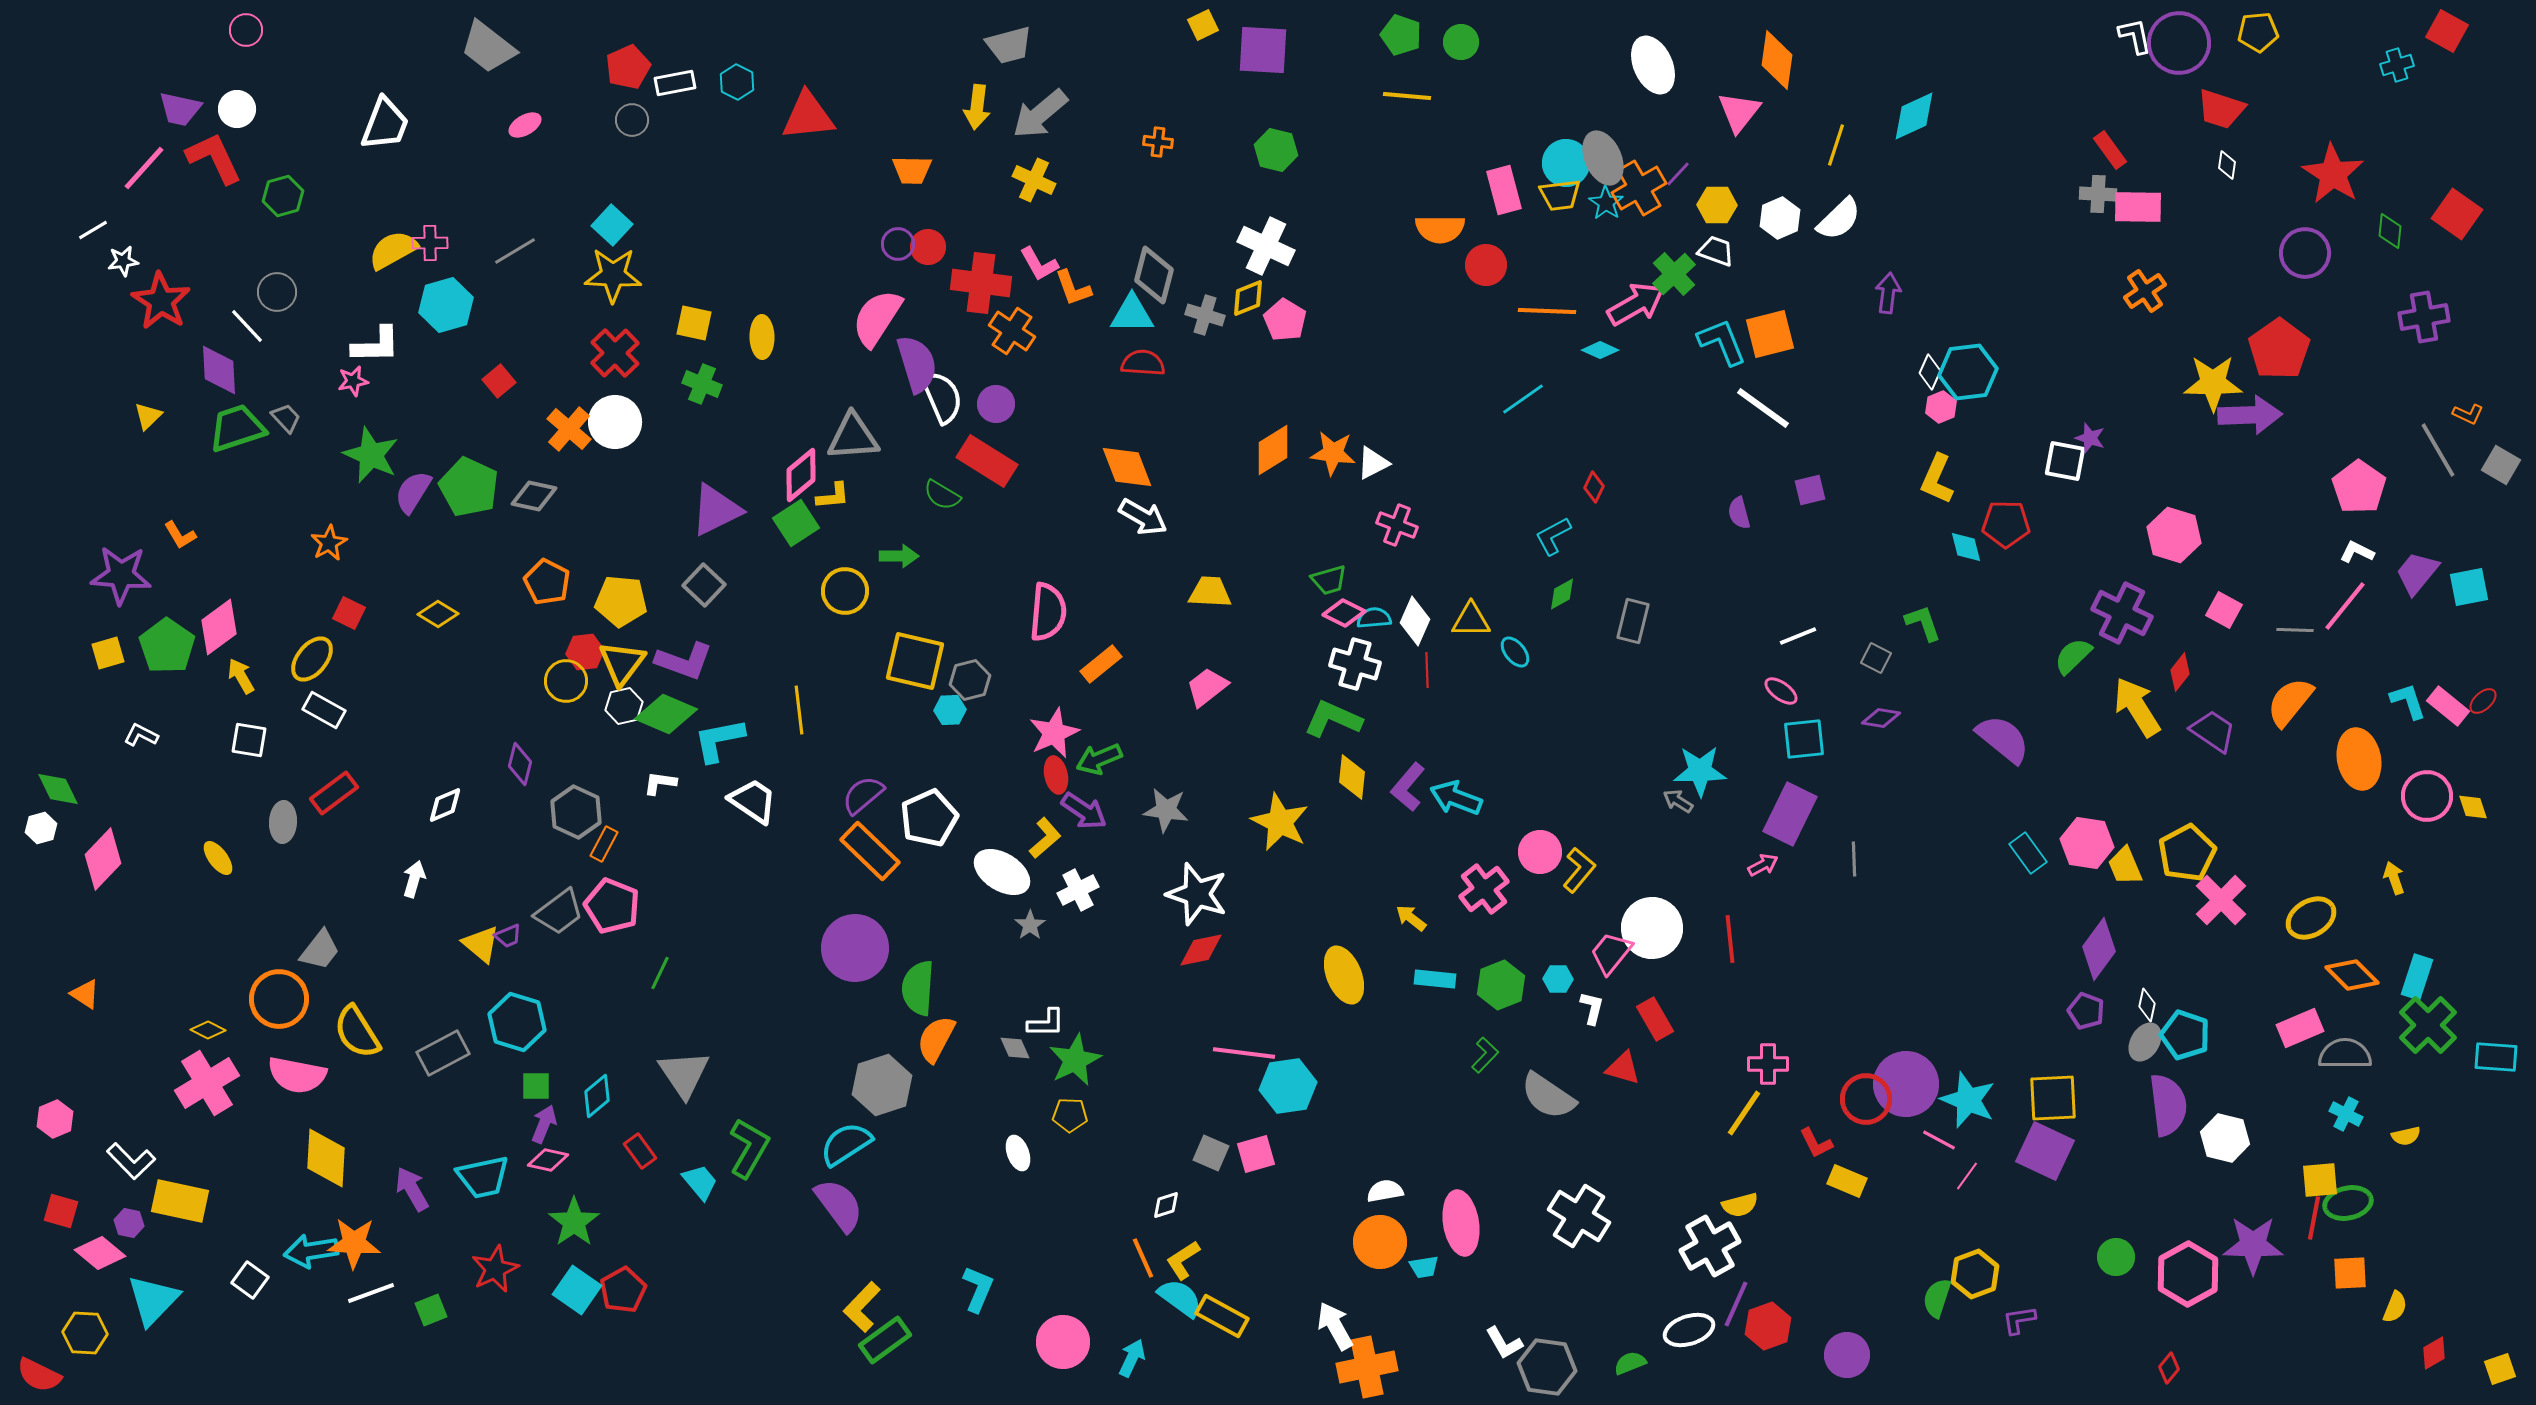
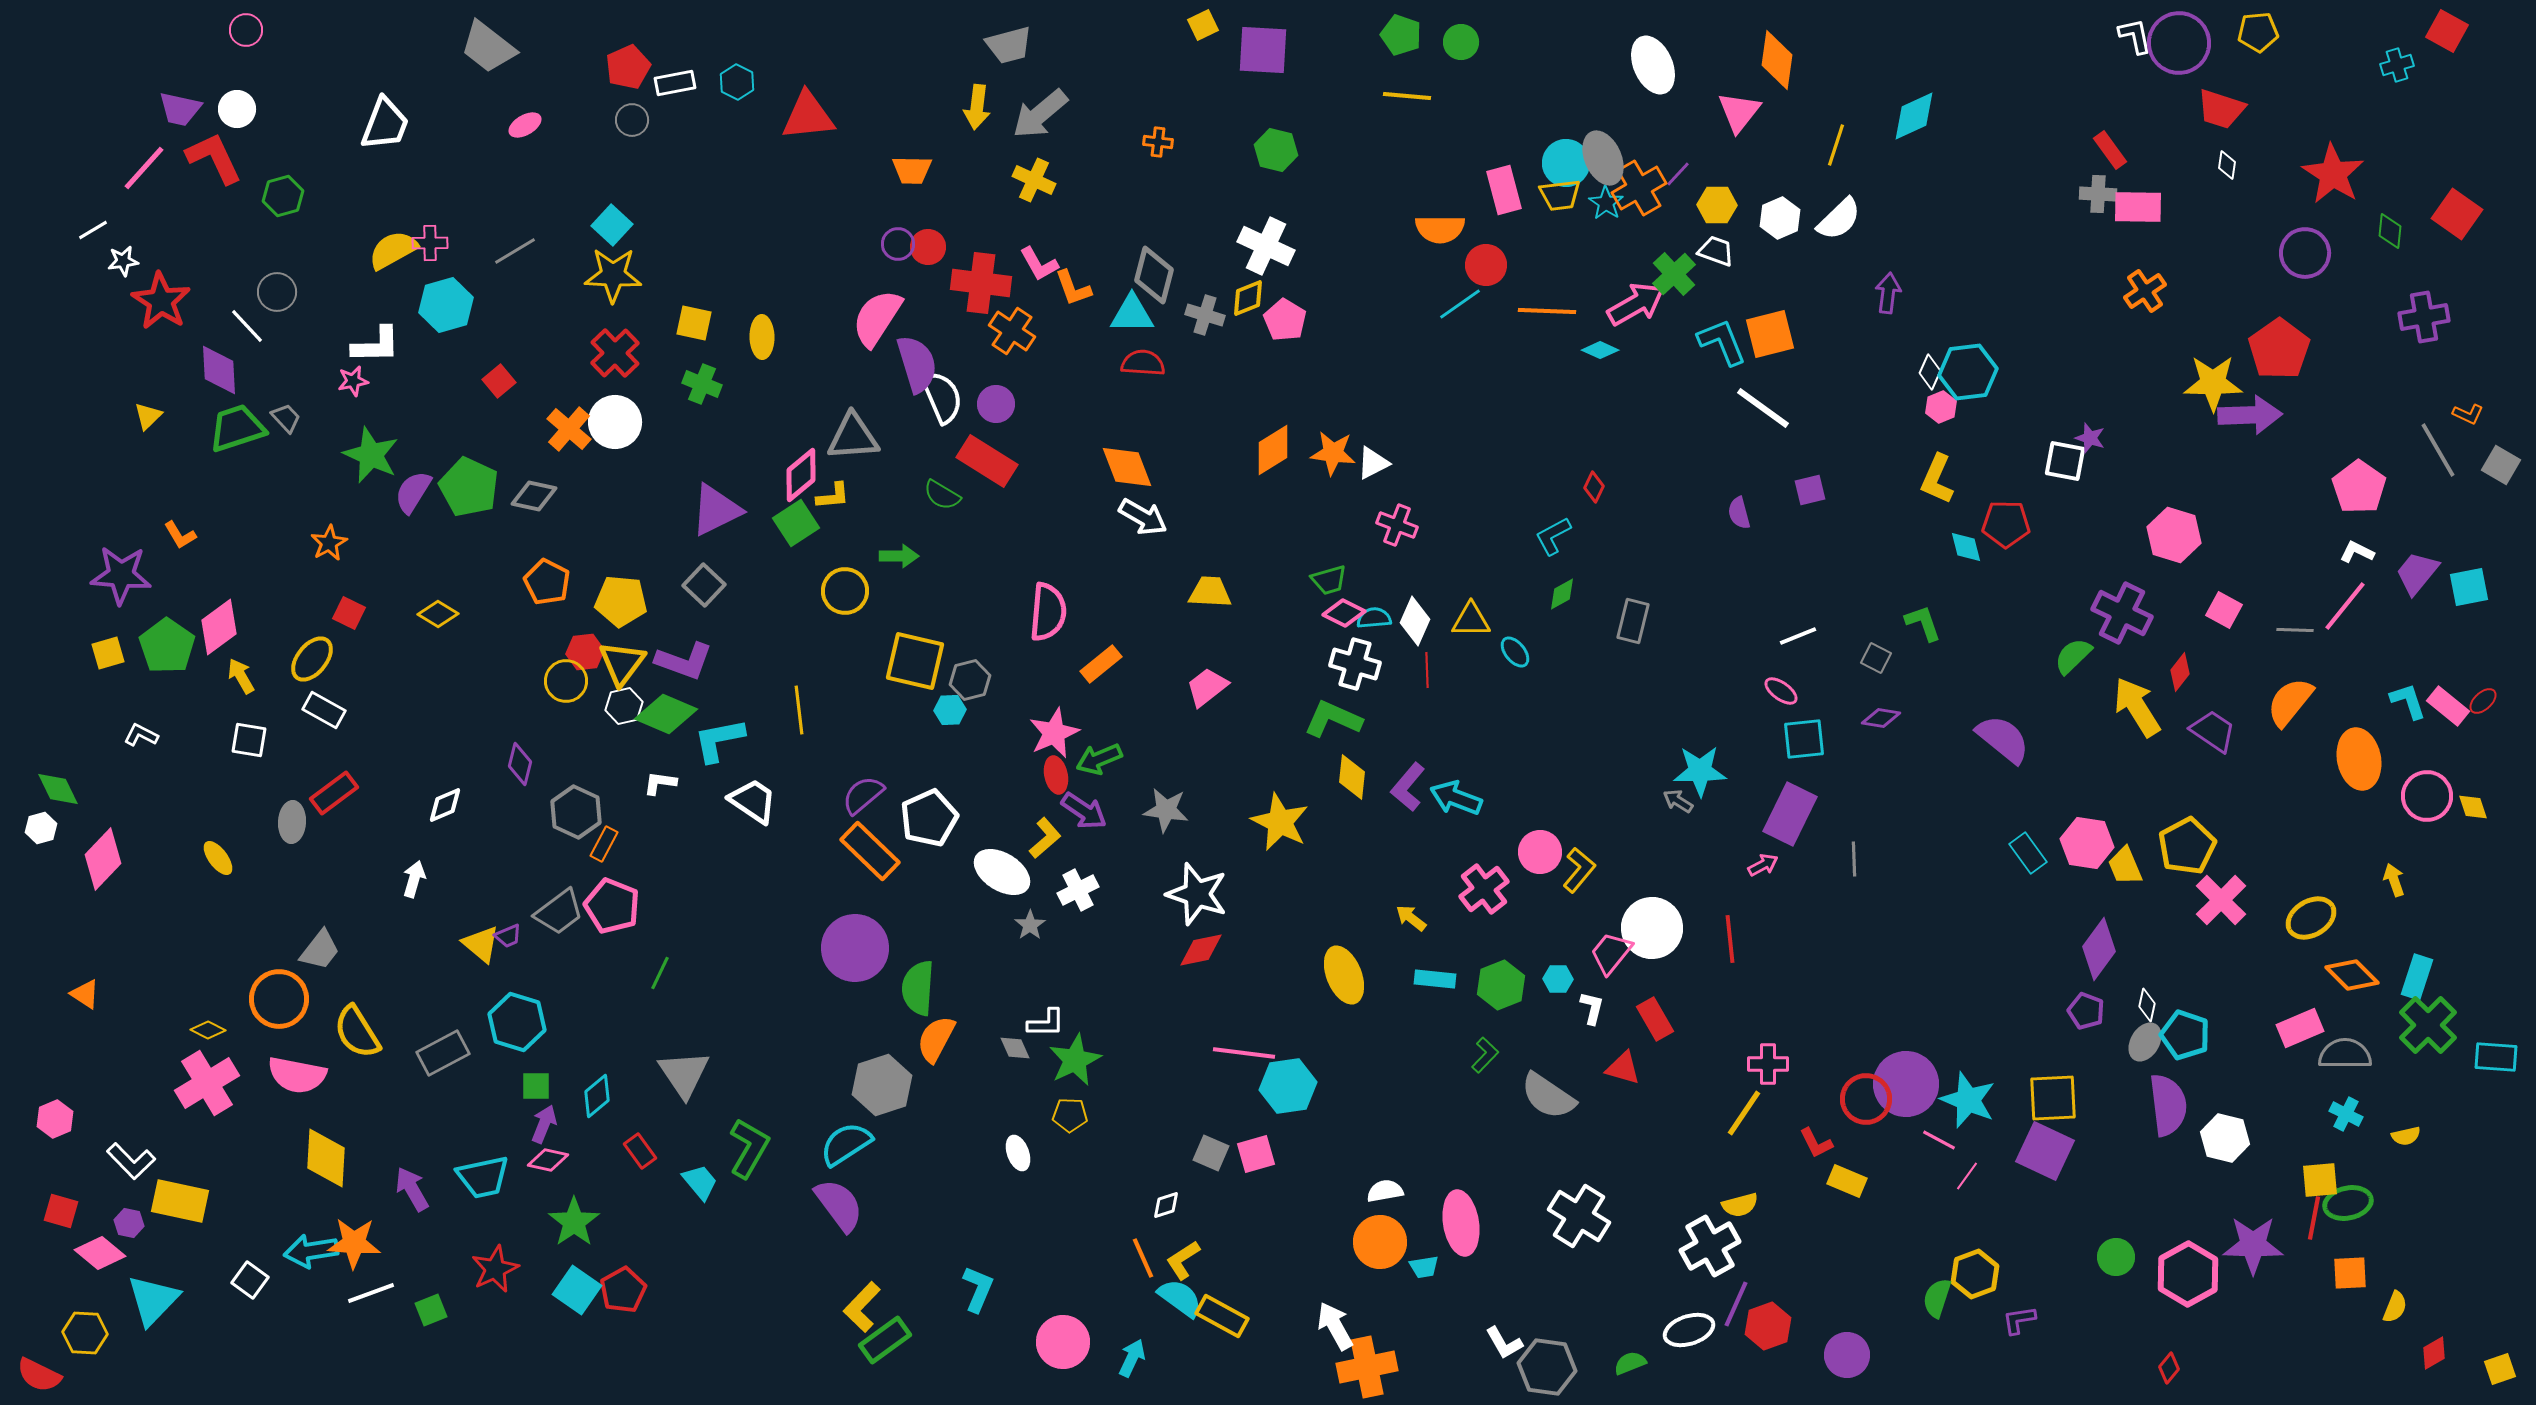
cyan line at (1523, 399): moved 63 px left, 95 px up
gray ellipse at (283, 822): moved 9 px right
yellow pentagon at (2187, 853): moved 7 px up
yellow arrow at (2394, 878): moved 2 px down
